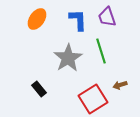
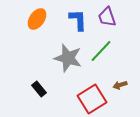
green line: rotated 60 degrees clockwise
gray star: rotated 24 degrees counterclockwise
red square: moved 1 px left
